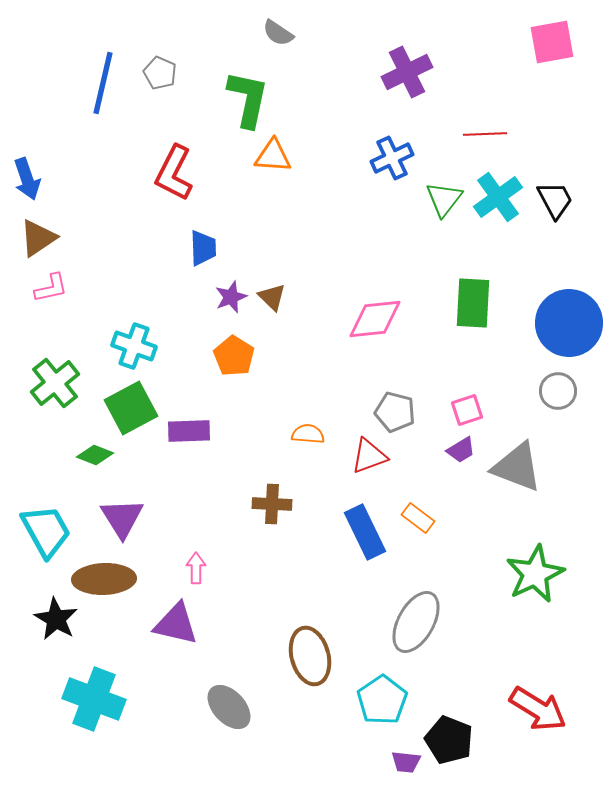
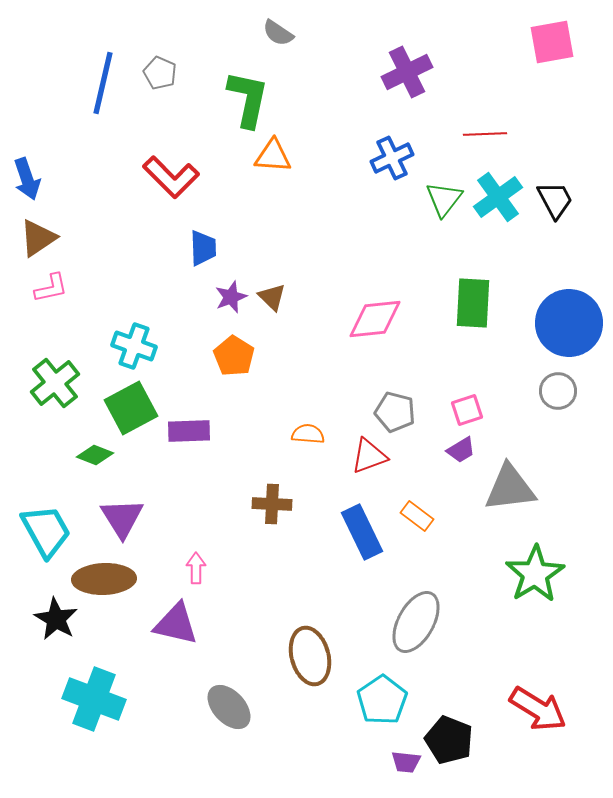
red L-shape at (174, 173): moved 3 px left, 4 px down; rotated 72 degrees counterclockwise
gray triangle at (517, 467): moved 7 px left, 21 px down; rotated 28 degrees counterclockwise
orange rectangle at (418, 518): moved 1 px left, 2 px up
blue rectangle at (365, 532): moved 3 px left
green star at (535, 574): rotated 6 degrees counterclockwise
